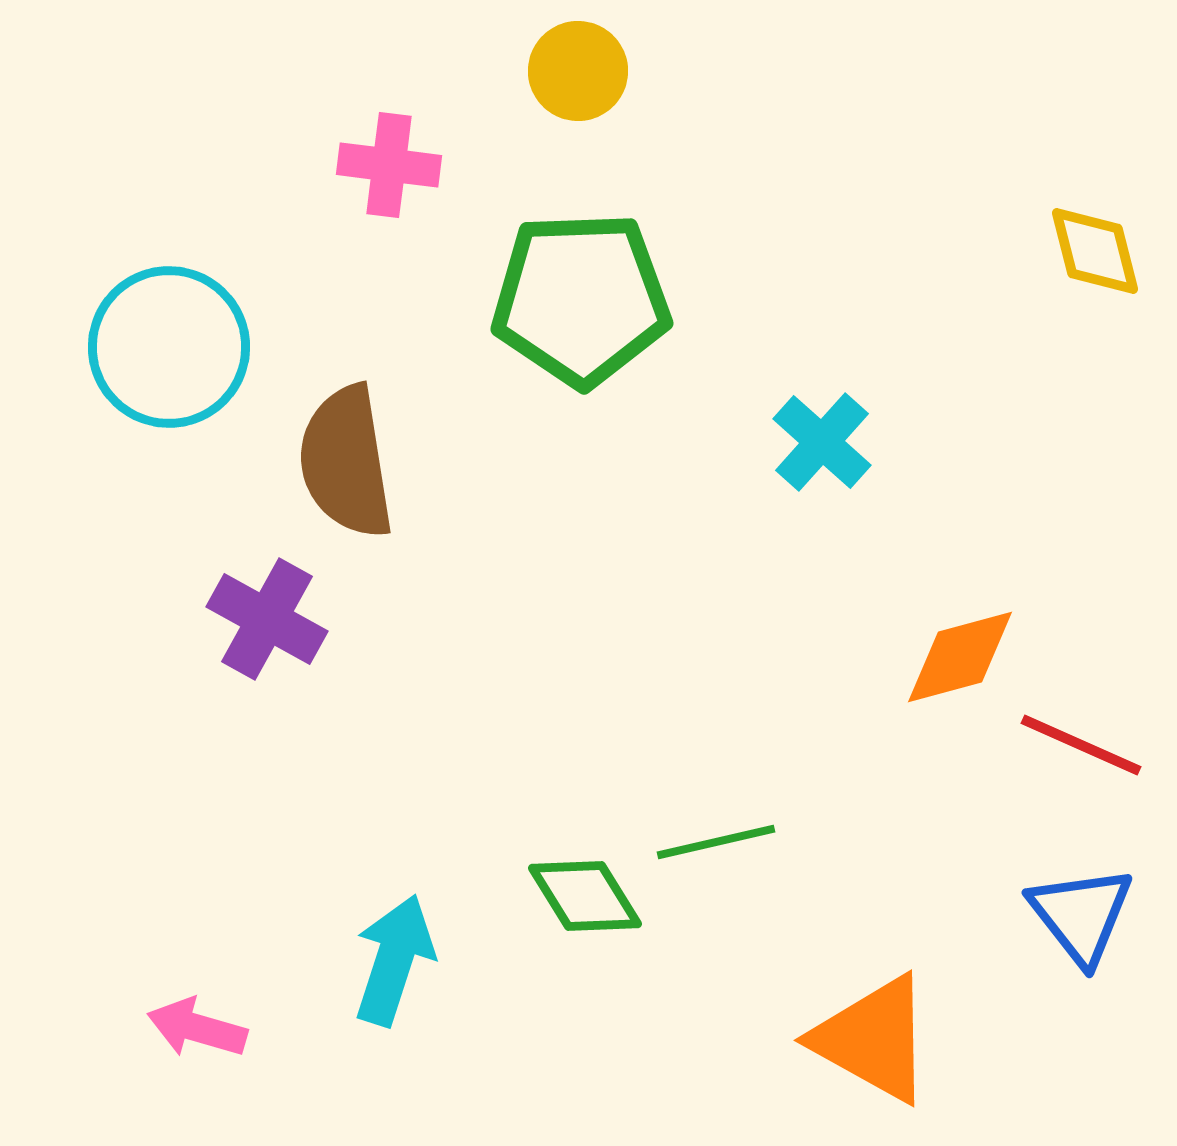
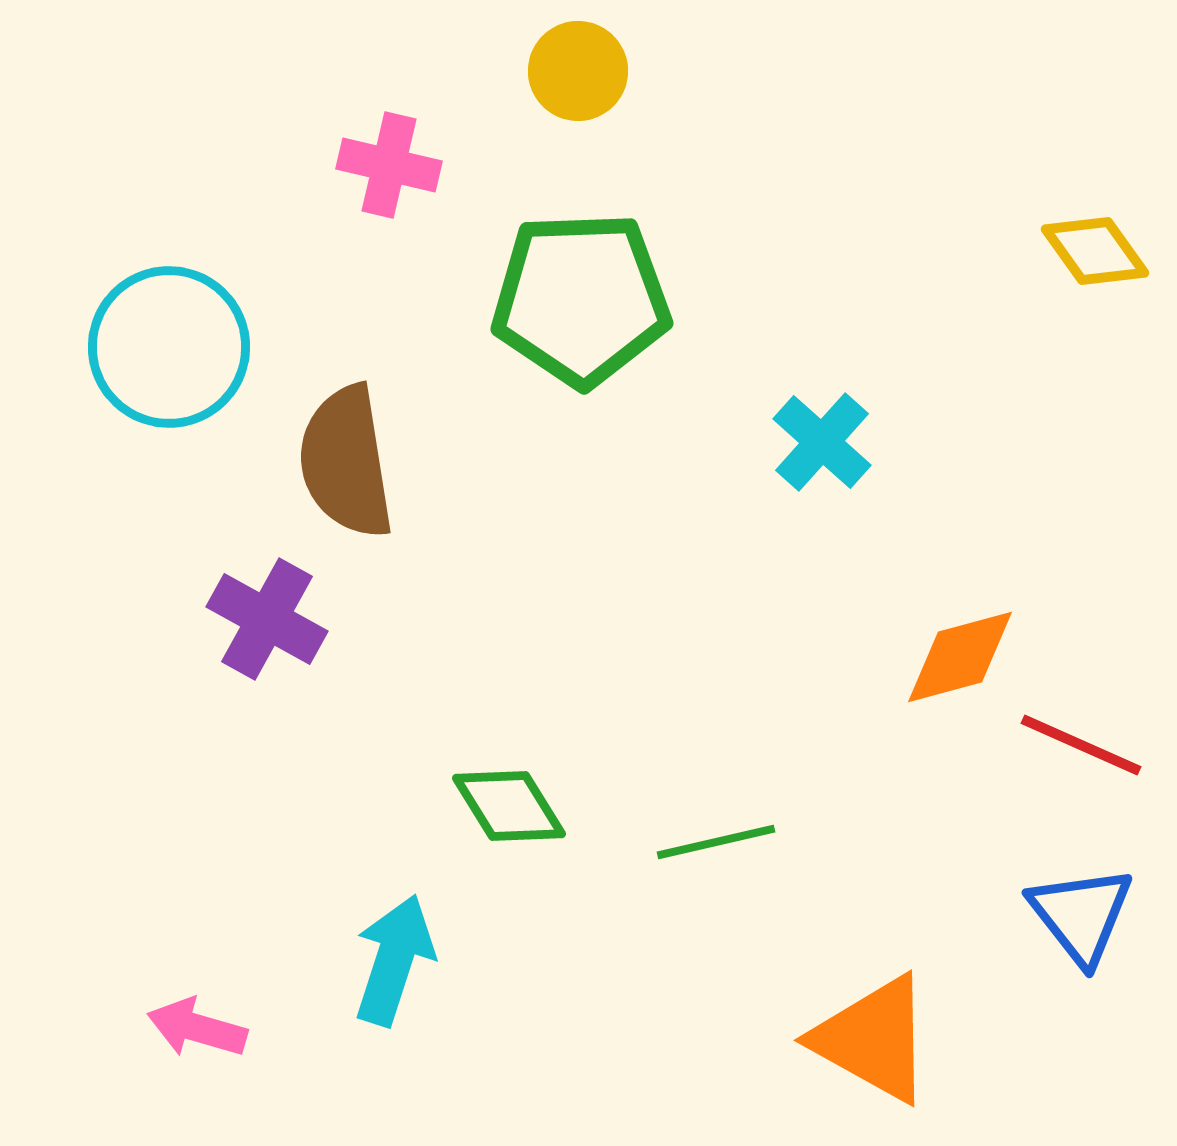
pink cross: rotated 6 degrees clockwise
yellow diamond: rotated 21 degrees counterclockwise
green diamond: moved 76 px left, 90 px up
